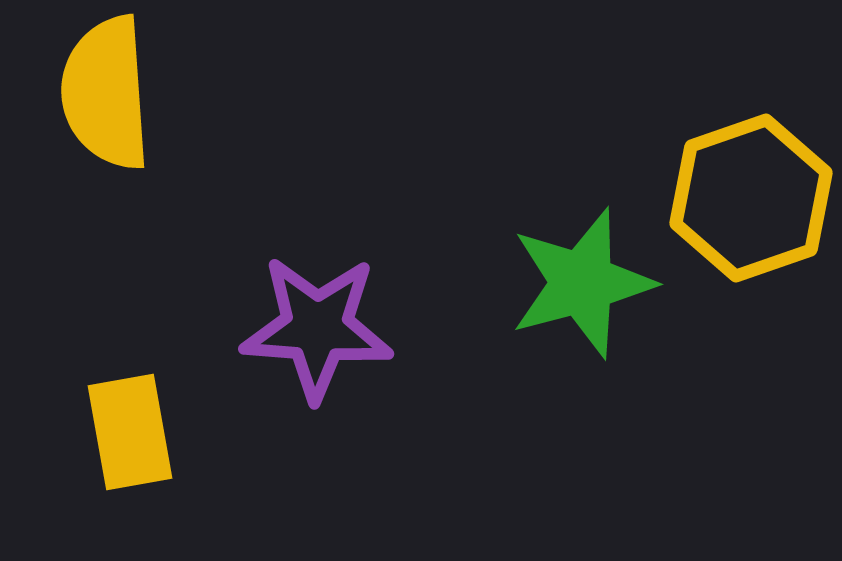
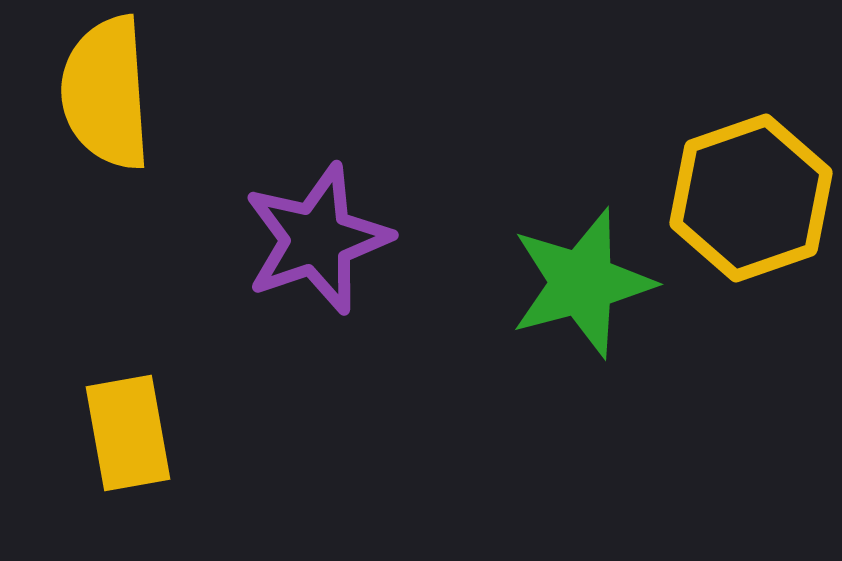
purple star: moved 89 px up; rotated 23 degrees counterclockwise
yellow rectangle: moved 2 px left, 1 px down
